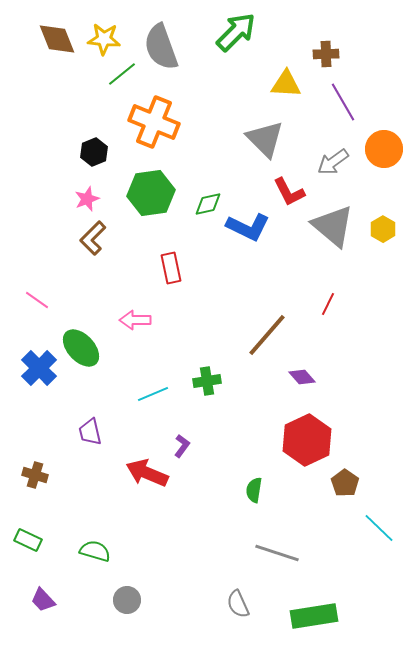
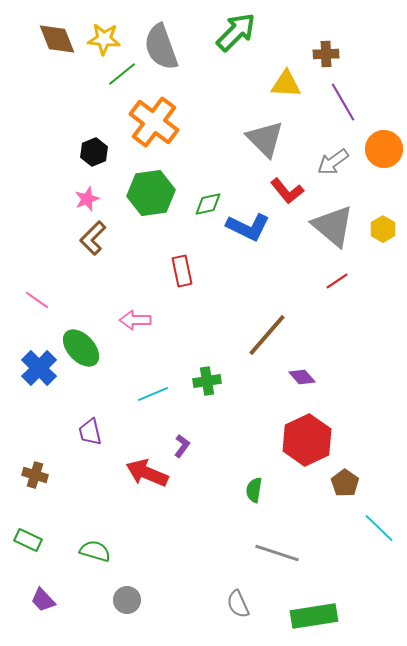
orange cross at (154, 122): rotated 15 degrees clockwise
red L-shape at (289, 192): moved 2 px left, 1 px up; rotated 12 degrees counterclockwise
red rectangle at (171, 268): moved 11 px right, 3 px down
red line at (328, 304): moved 9 px right, 23 px up; rotated 30 degrees clockwise
